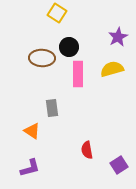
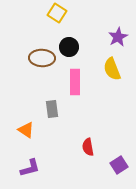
yellow semicircle: rotated 95 degrees counterclockwise
pink rectangle: moved 3 px left, 8 px down
gray rectangle: moved 1 px down
orange triangle: moved 6 px left, 1 px up
red semicircle: moved 1 px right, 3 px up
